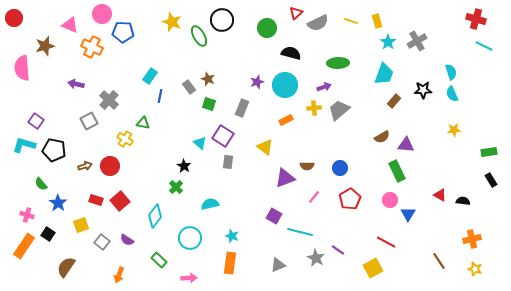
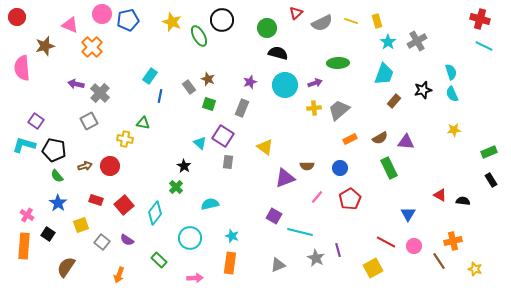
red circle at (14, 18): moved 3 px right, 1 px up
red cross at (476, 19): moved 4 px right
gray semicircle at (318, 23): moved 4 px right
blue pentagon at (123, 32): moved 5 px right, 12 px up; rotated 15 degrees counterclockwise
orange cross at (92, 47): rotated 20 degrees clockwise
black semicircle at (291, 53): moved 13 px left
purple star at (257, 82): moved 7 px left
purple arrow at (324, 87): moved 9 px left, 4 px up
black star at (423, 90): rotated 12 degrees counterclockwise
gray cross at (109, 100): moved 9 px left, 7 px up
orange rectangle at (286, 120): moved 64 px right, 19 px down
brown semicircle at (382, 137): moved 2 px left, 1 px down
yellow cross at (125, 139): rotated 21 degrees counterclockwise
purple triangle at (406, 145): moved 3 px up
green rectangle at (489, 152): rotated 14 degrees counterclockwise
green rectangle at (397, 171): moved 8 px left, 3 px up
green semicircle at (41, 184): moved 16 px right, 8 px up
pink line at (314, 197): moved 3 px right
pink circle at (390, 200): moved 24 px right, 46 px down
red square at (120, 201): moved 4 px right, 4 px down
pink cross at (27, 215): rotated 16 degrees clockwise
cyan diamond at (155, 216): moved 3 px up
orange cross at (472, 239): moved 19 px left, 2 px down
orange rectangle at (24, 246): rotated 30 degrees counterclockwise
purple line at (338, 250): rotated 40 degrees clockwise
pink arrow at (189, 278): moved 6 px right
